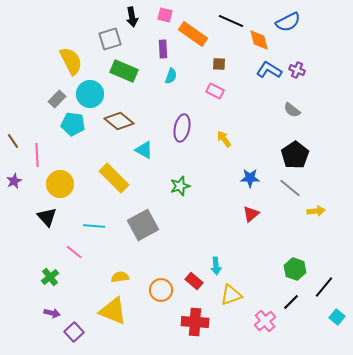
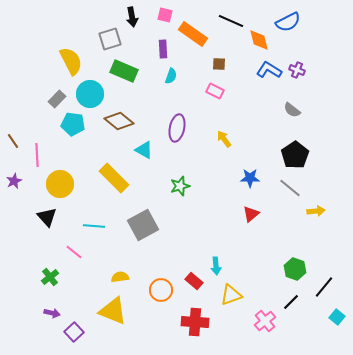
purple ellipse at (182, 128): moved 5 px left
